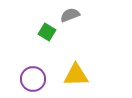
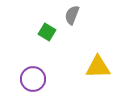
gray semicircle: moved 2 px right; rotated 48 degrees counterclockwise
yellow triangle: moved 22 px right, 8 px up
